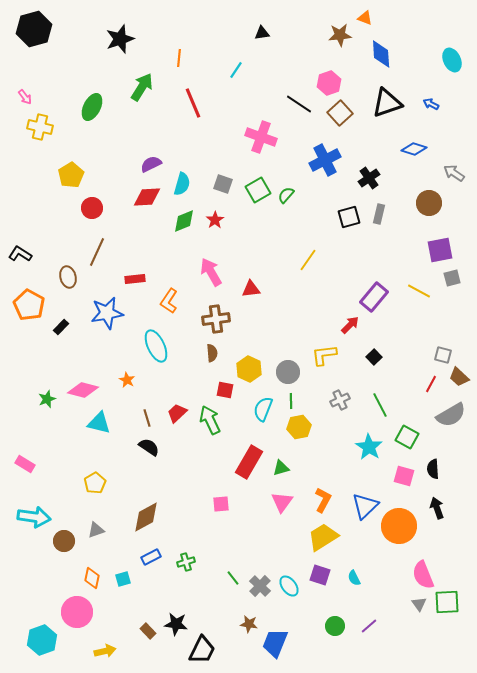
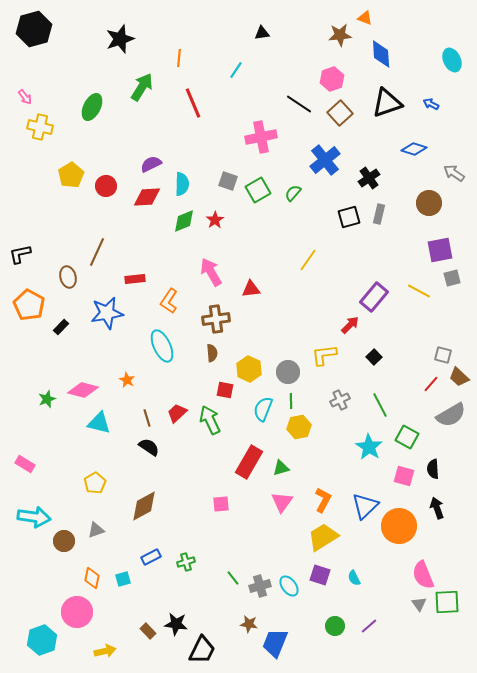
pink hexagon at (329, 83): moved 3 px right, 4 px up
pink cross at (261, 137): rotated 32 degrees counterclockwise
blue cross at (325, 160): rotated 12 degrees counterclockwise
cyan semicircle at (182, 184): rotated 15 degrees counterclockwise
gray square at (223, 184): moved 5 px right, 3 px up
green semicircle at (286, 195): moved 7 px right, 2 px up
red circle at (92, 208): moved 14 px right, 22 px up
black L-shape at (20, 254): rotated 45 degrees counterclockwise
cyan ellipse at (156, 346): moved 6 px right
red line at (431, 384): rotated 12 degrees clockwise
brown diamond at (146, 517): moved 2 px left, 11 px up
gray cross at (260, 586): rotated 30 degrees clockwise
